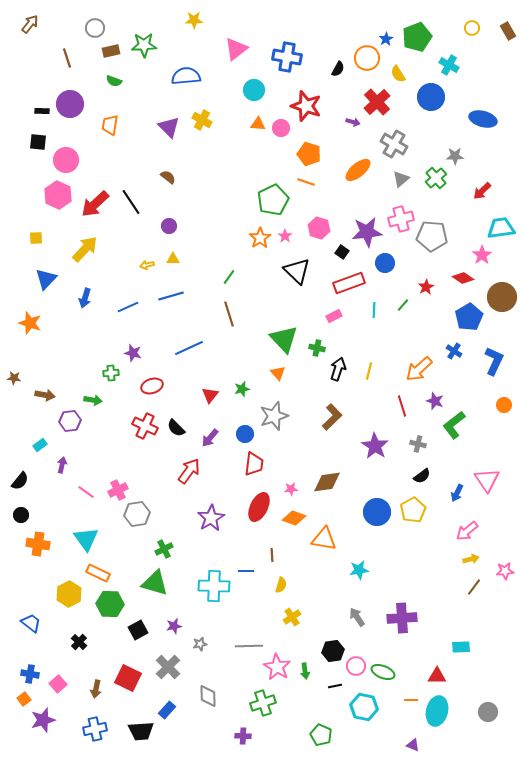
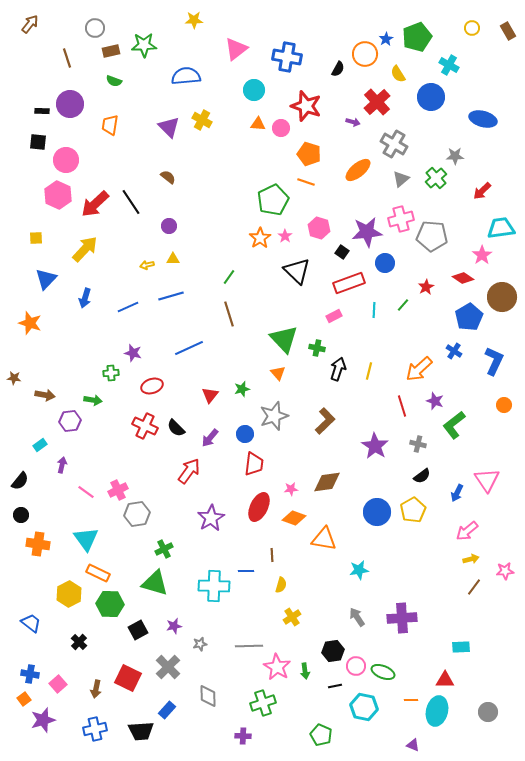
orange circle at (367, 58): moved 2 px left, 4 px up
brown L-shape at (332, 417): moved 7 px left, 4 px down
red triangle at (437, 676): moved 8 px right, 4 px down
